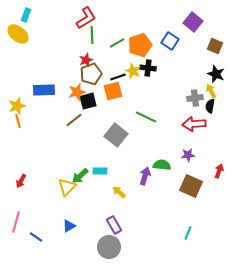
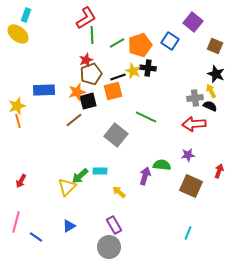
black semicircle at (210, 106): rotated 104 degrees clockwise
